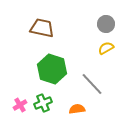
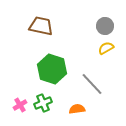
gray circle: moved 1 px left, 2 px down
brown trapezoid: moved 1 px left, 2 px up
